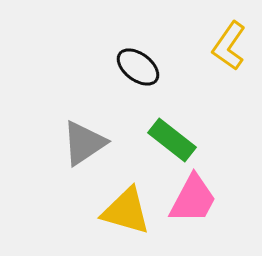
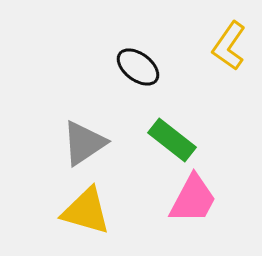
yellow triangle: moved 40 px left
